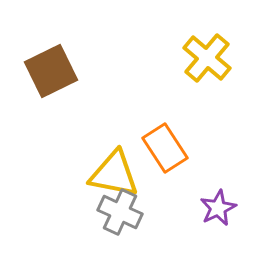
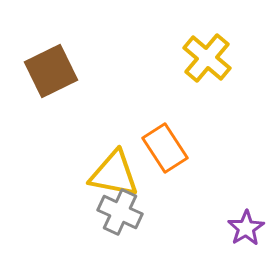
purple star: moved 28 px right, 20 px down; rotated 6 degrees counterclockwise
